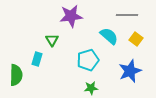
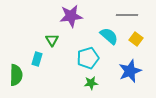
cyan pentagon: moved 2 px up
green star: moved 5 px up
